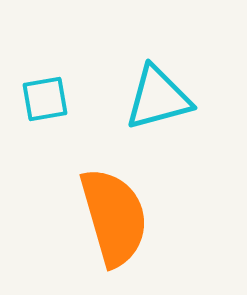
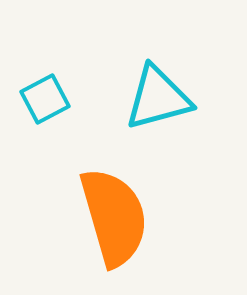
cyan square: rotated 18 degrees counterclockwise
